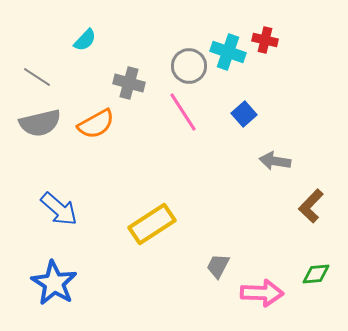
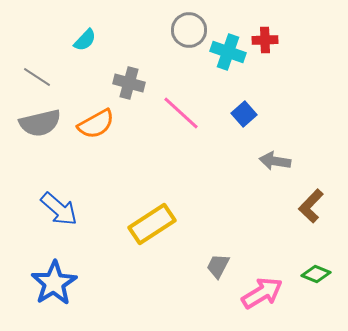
red cross: rotated 15 degrees counterclockwise
gray circle: moved 36 px up
pink line: moved 2 px left, 1 px down; rotated 15 degrees counterclockwise
green diamond: rotated 28 degrees clockwise
blue star: rotated 9 degrees clockwise
pink arrow: rotated 33 degrees counterclockwise
